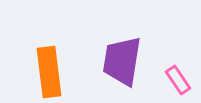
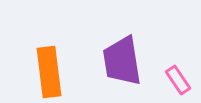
purple trapezoid: rotated 18 degrees counterclockwise
